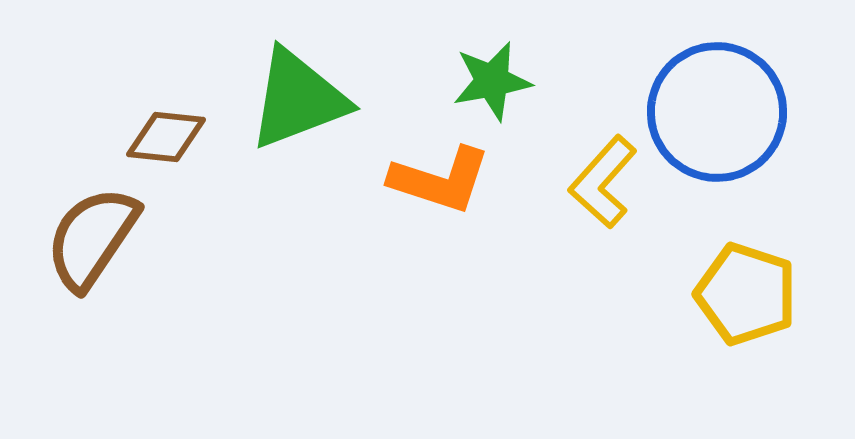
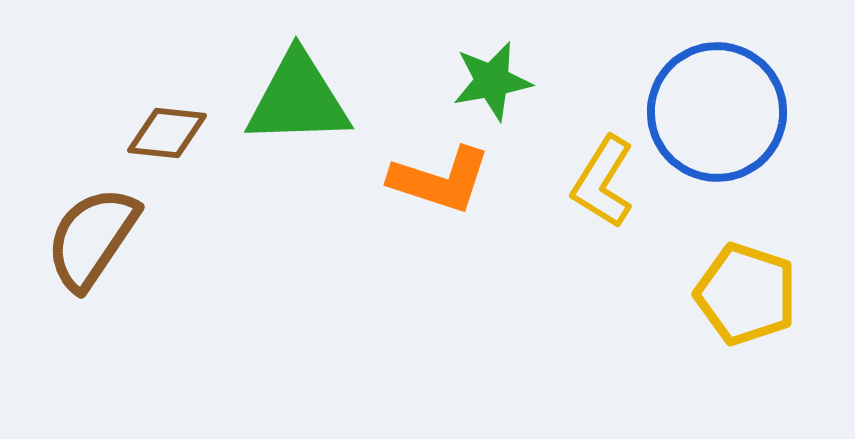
green triangle: rotated 19 degrees clockwise
brown diamond: moved 1 px right, 4 px up
yellow L-shape: rotated 10 degrees counterclockwise
